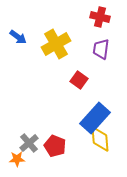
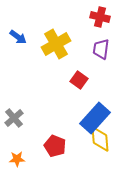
gray cross: moved 15 px left, 25 px up
